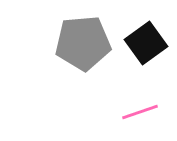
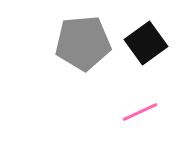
pink line: rotated 6 degrees counterclockwise
